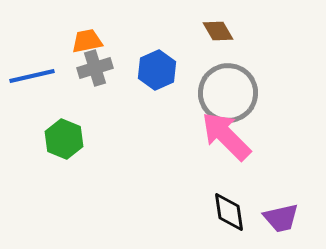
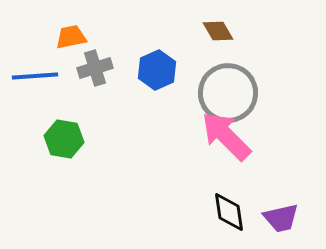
orange trapezoid: moved 16 px left, 4 px up
blue line: moved 3 px right; rotated 9 degrees clockwise
green hexagon: rotated 12 degrees counterclockwise
